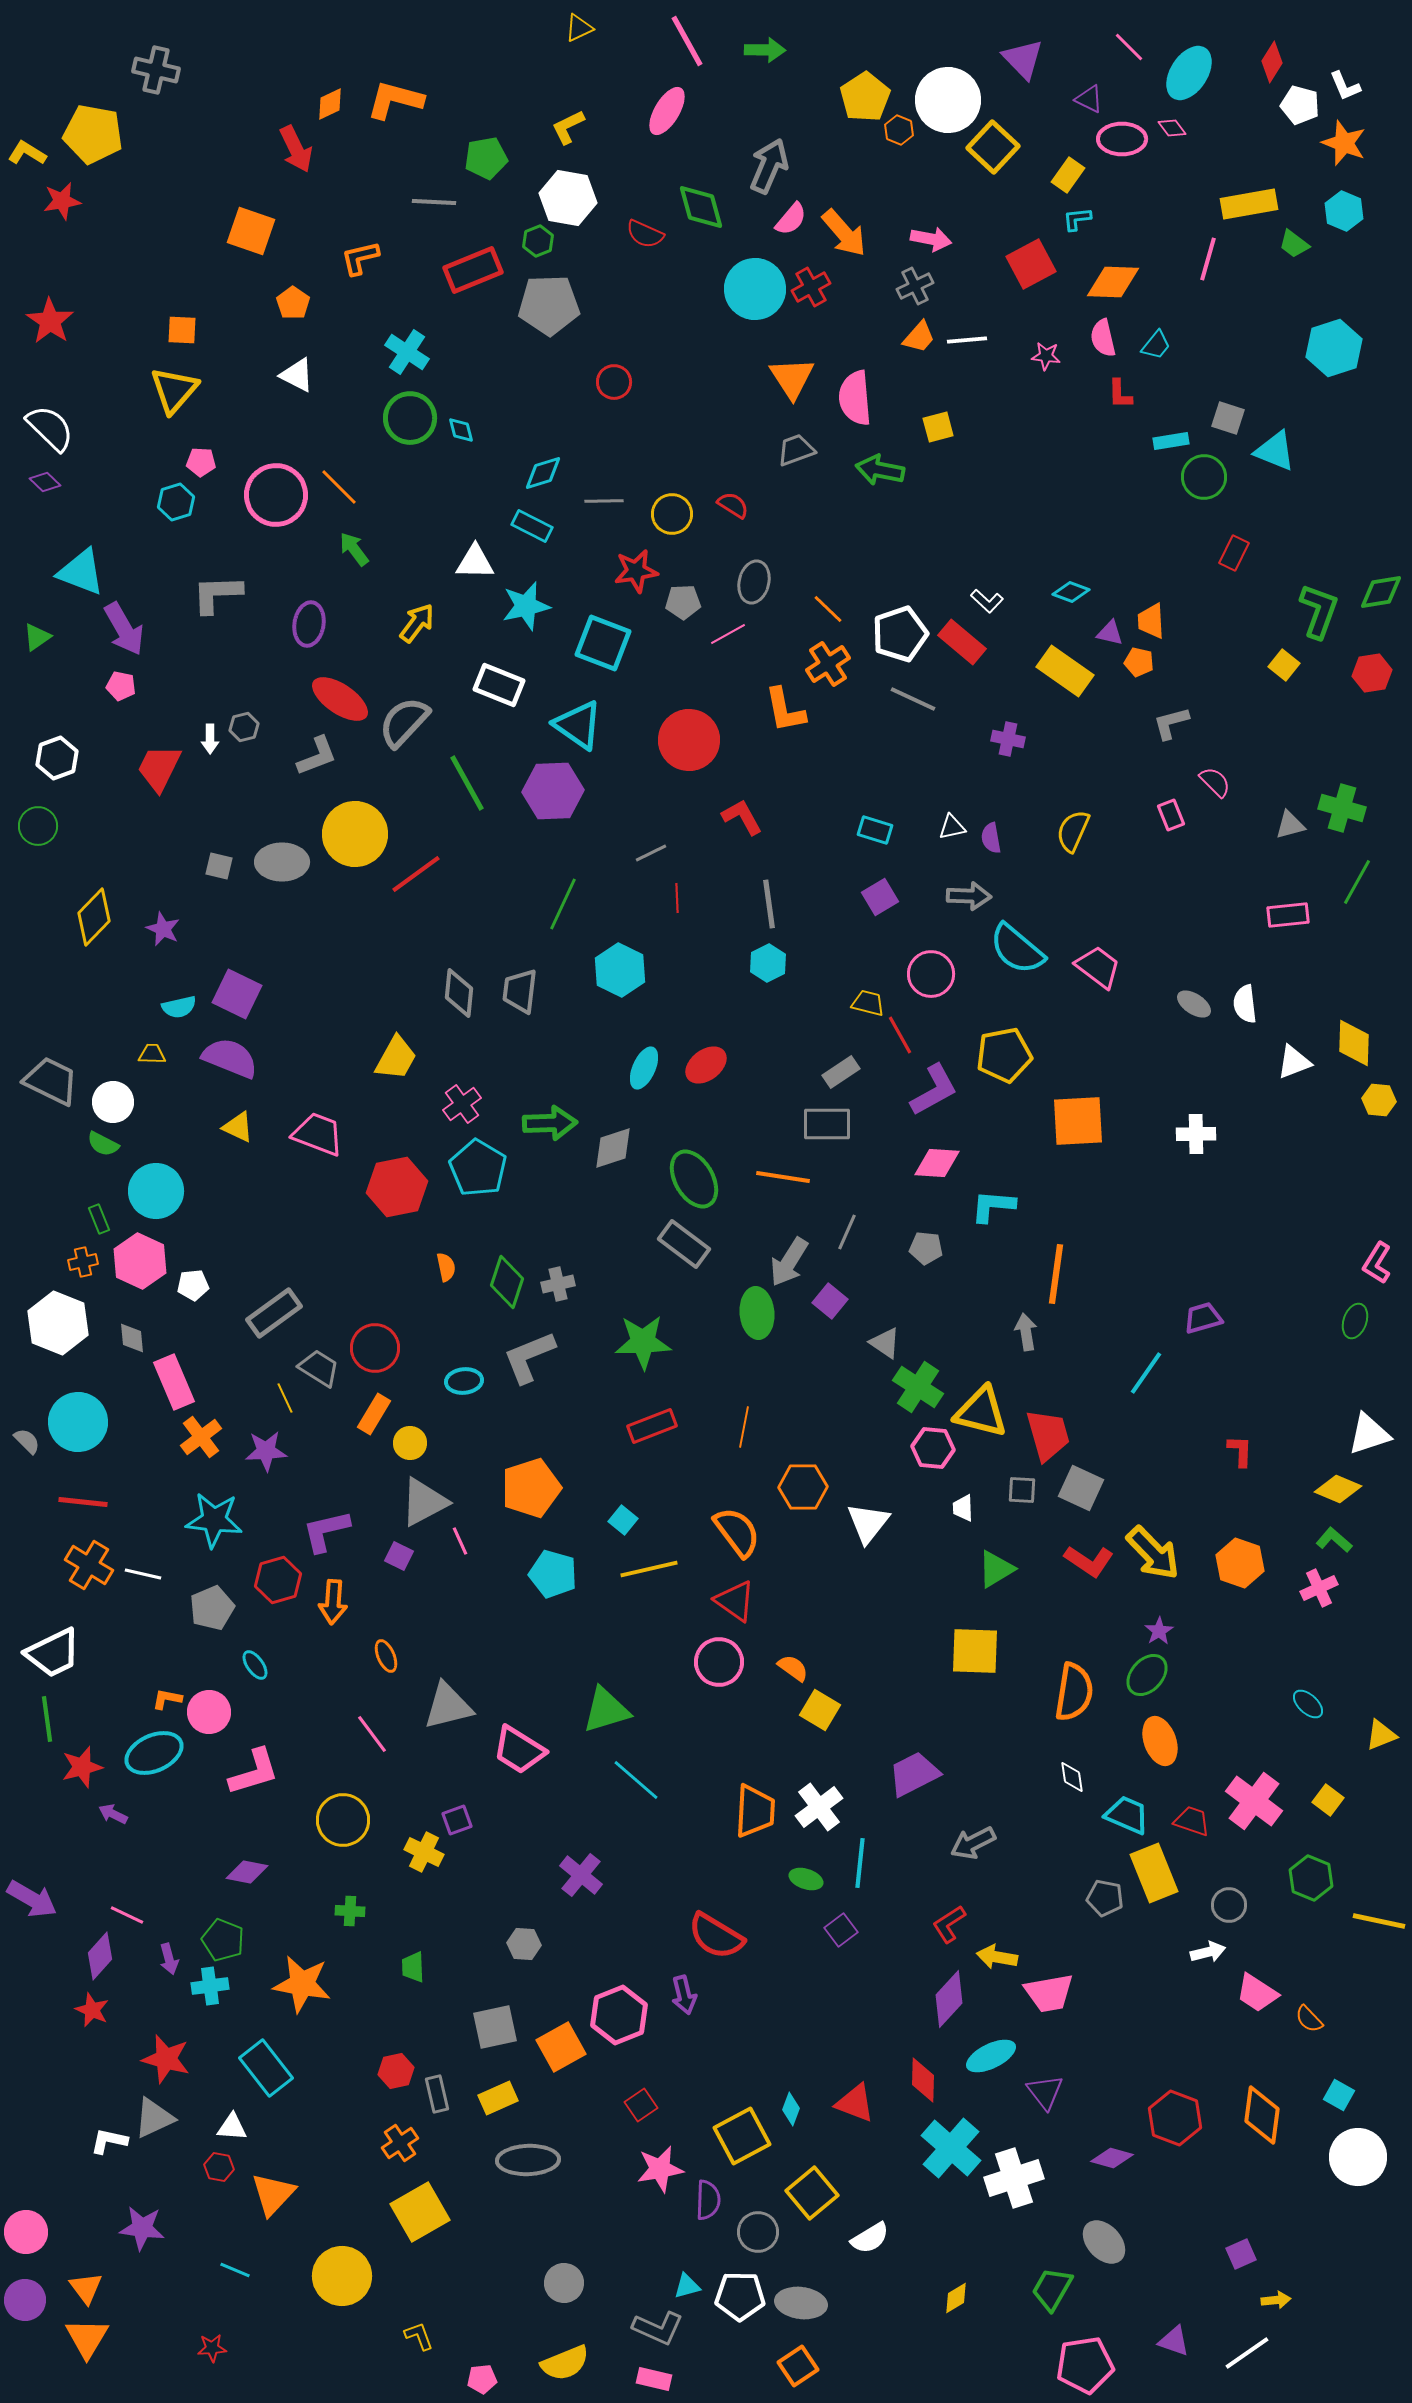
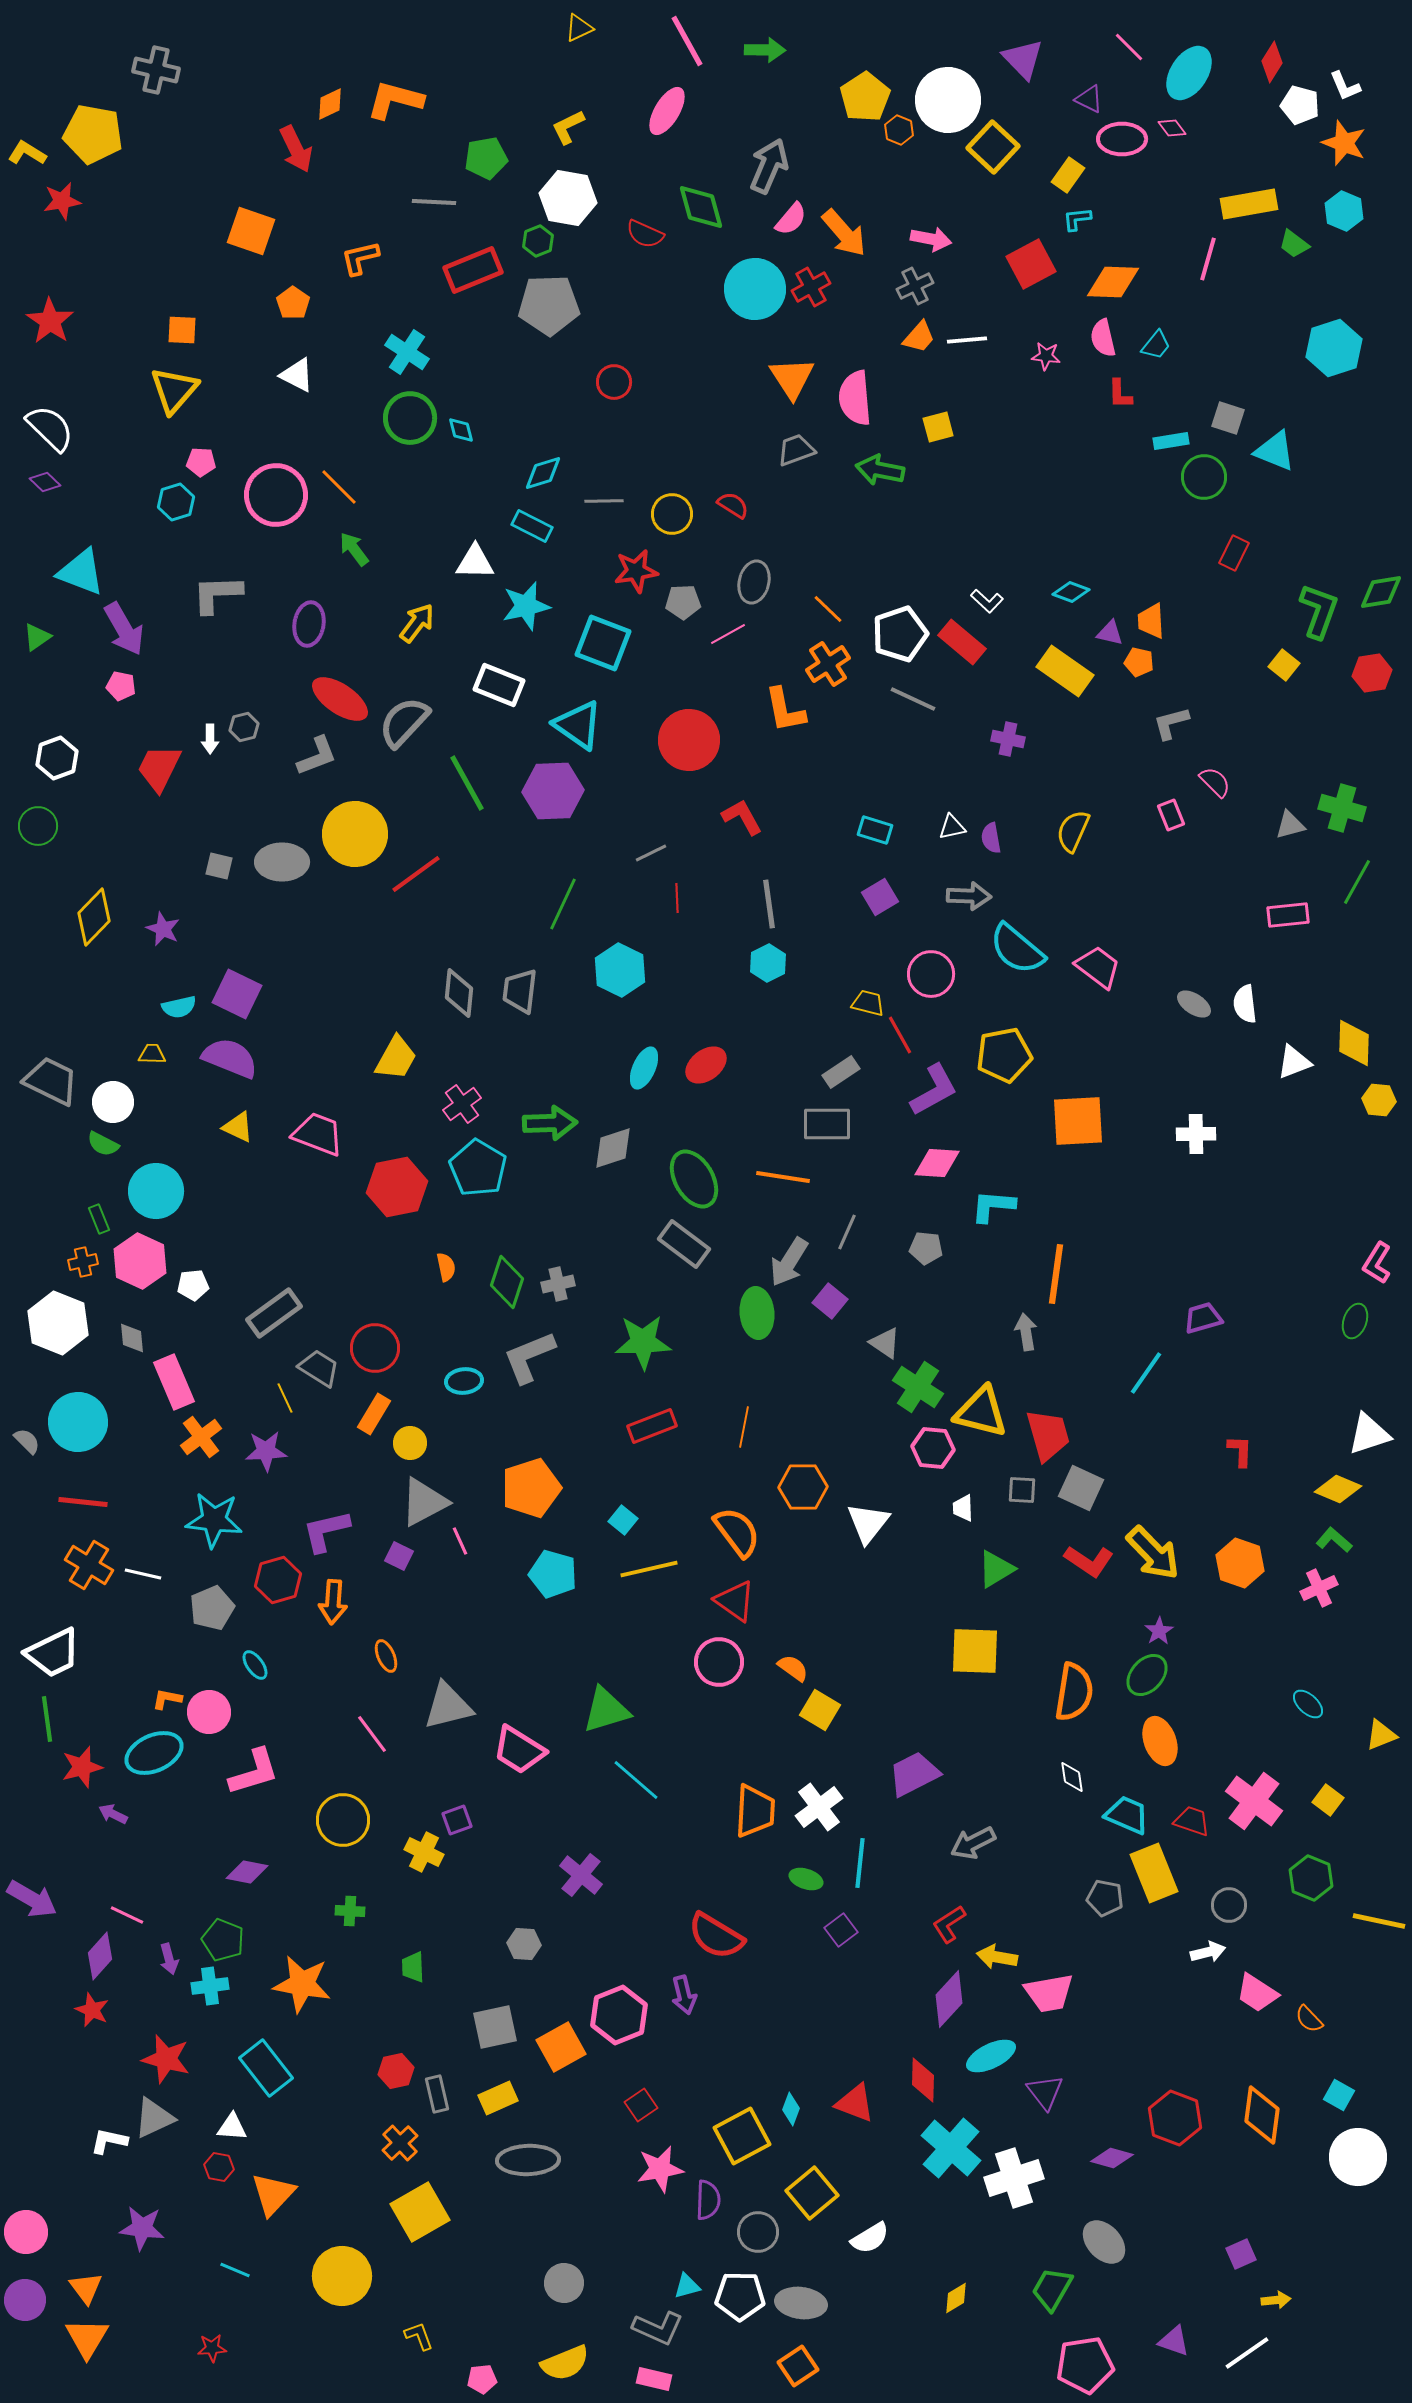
orange cross at (400, 2143): rotated 9 degrees counterclockwise
